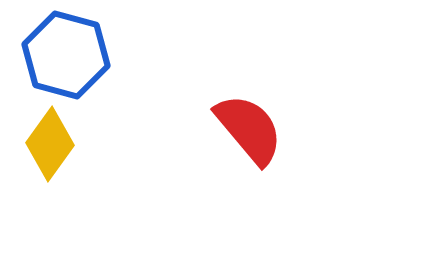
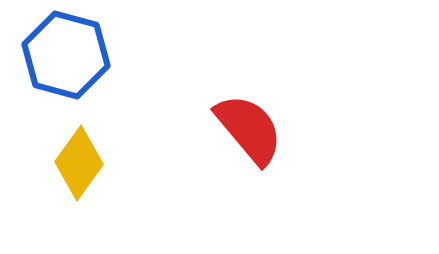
yellow diamond: moved 29 px right, 19 px down
